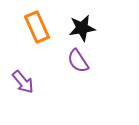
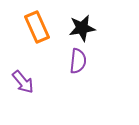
purple semicircle: rotated 140 degrees counterclockwise
